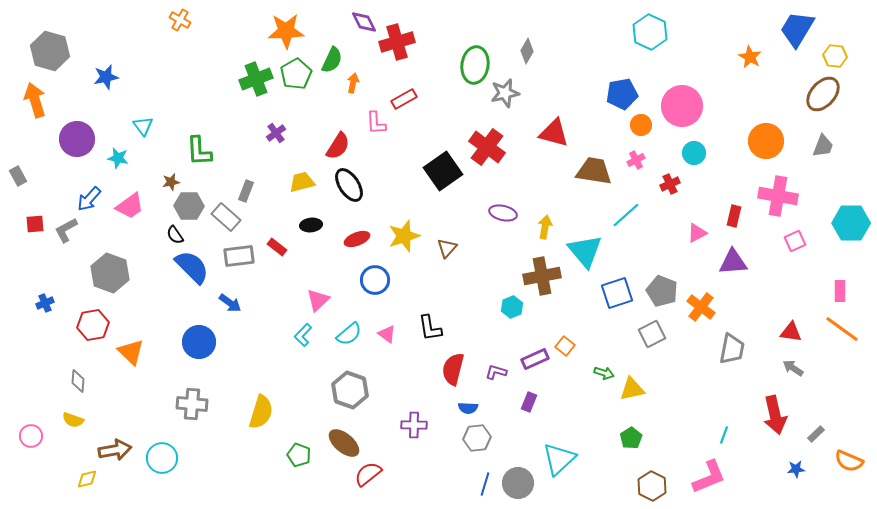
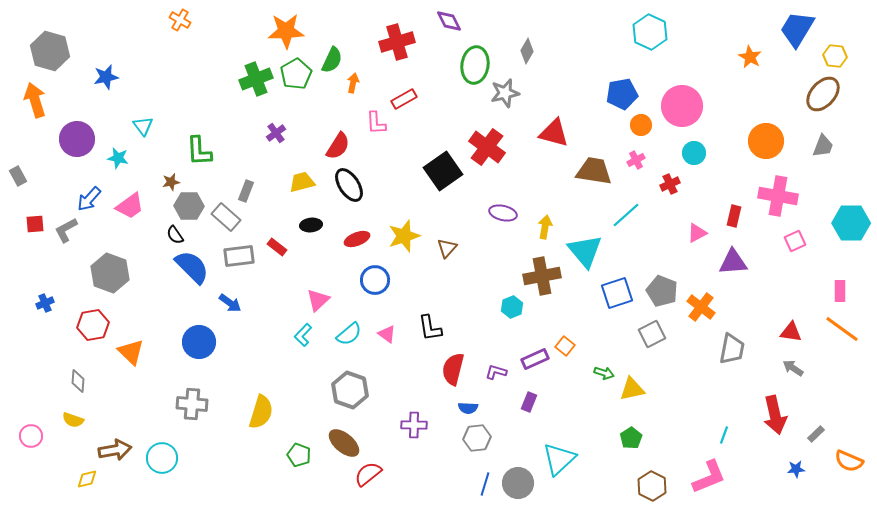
purple diamond at (364, 22): moved 85 px right, 1 px up
